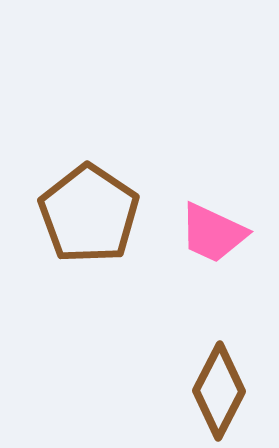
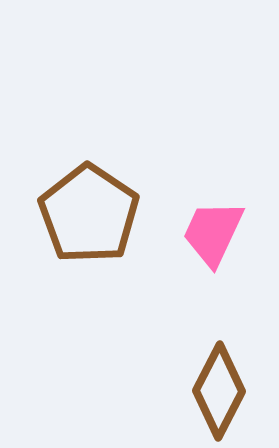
pink trapezoid: rotated 90 degrees clockwise
